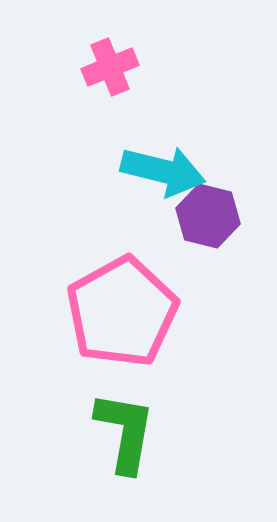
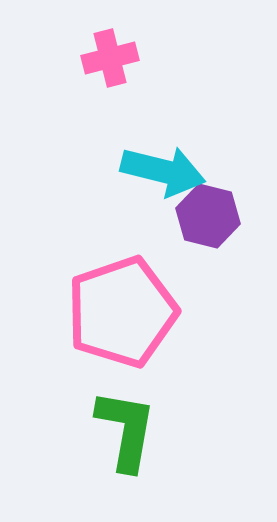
pink cross: moved 9 px up; rotated 8 degrees clockwise
pink pentagon: rotated 10 degrees clockwise
green L-shape: moved 1 px right, 2 px up
